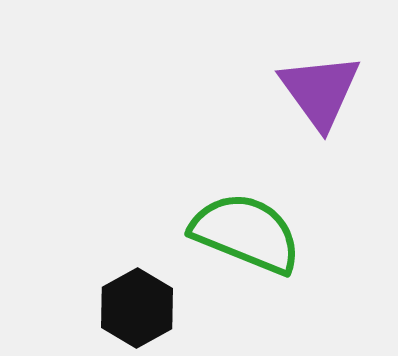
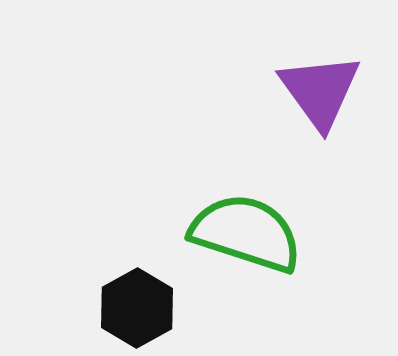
green semicircle: rotated 4 degrees counterclockwise
